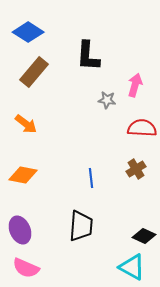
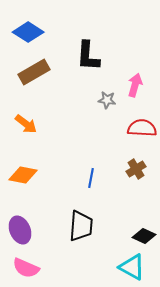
brown rectangle: rotated 20 degrees clockwise
blue line: rotated 18 degrees clockwise
